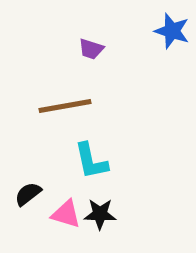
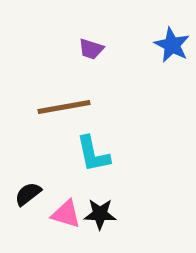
blue star: moved 14 px down; rotated 9 degrees clockwise
brown line: moved 1 px left, 1 px down
cyan L-shape: moved 2 px right, 7 px up
